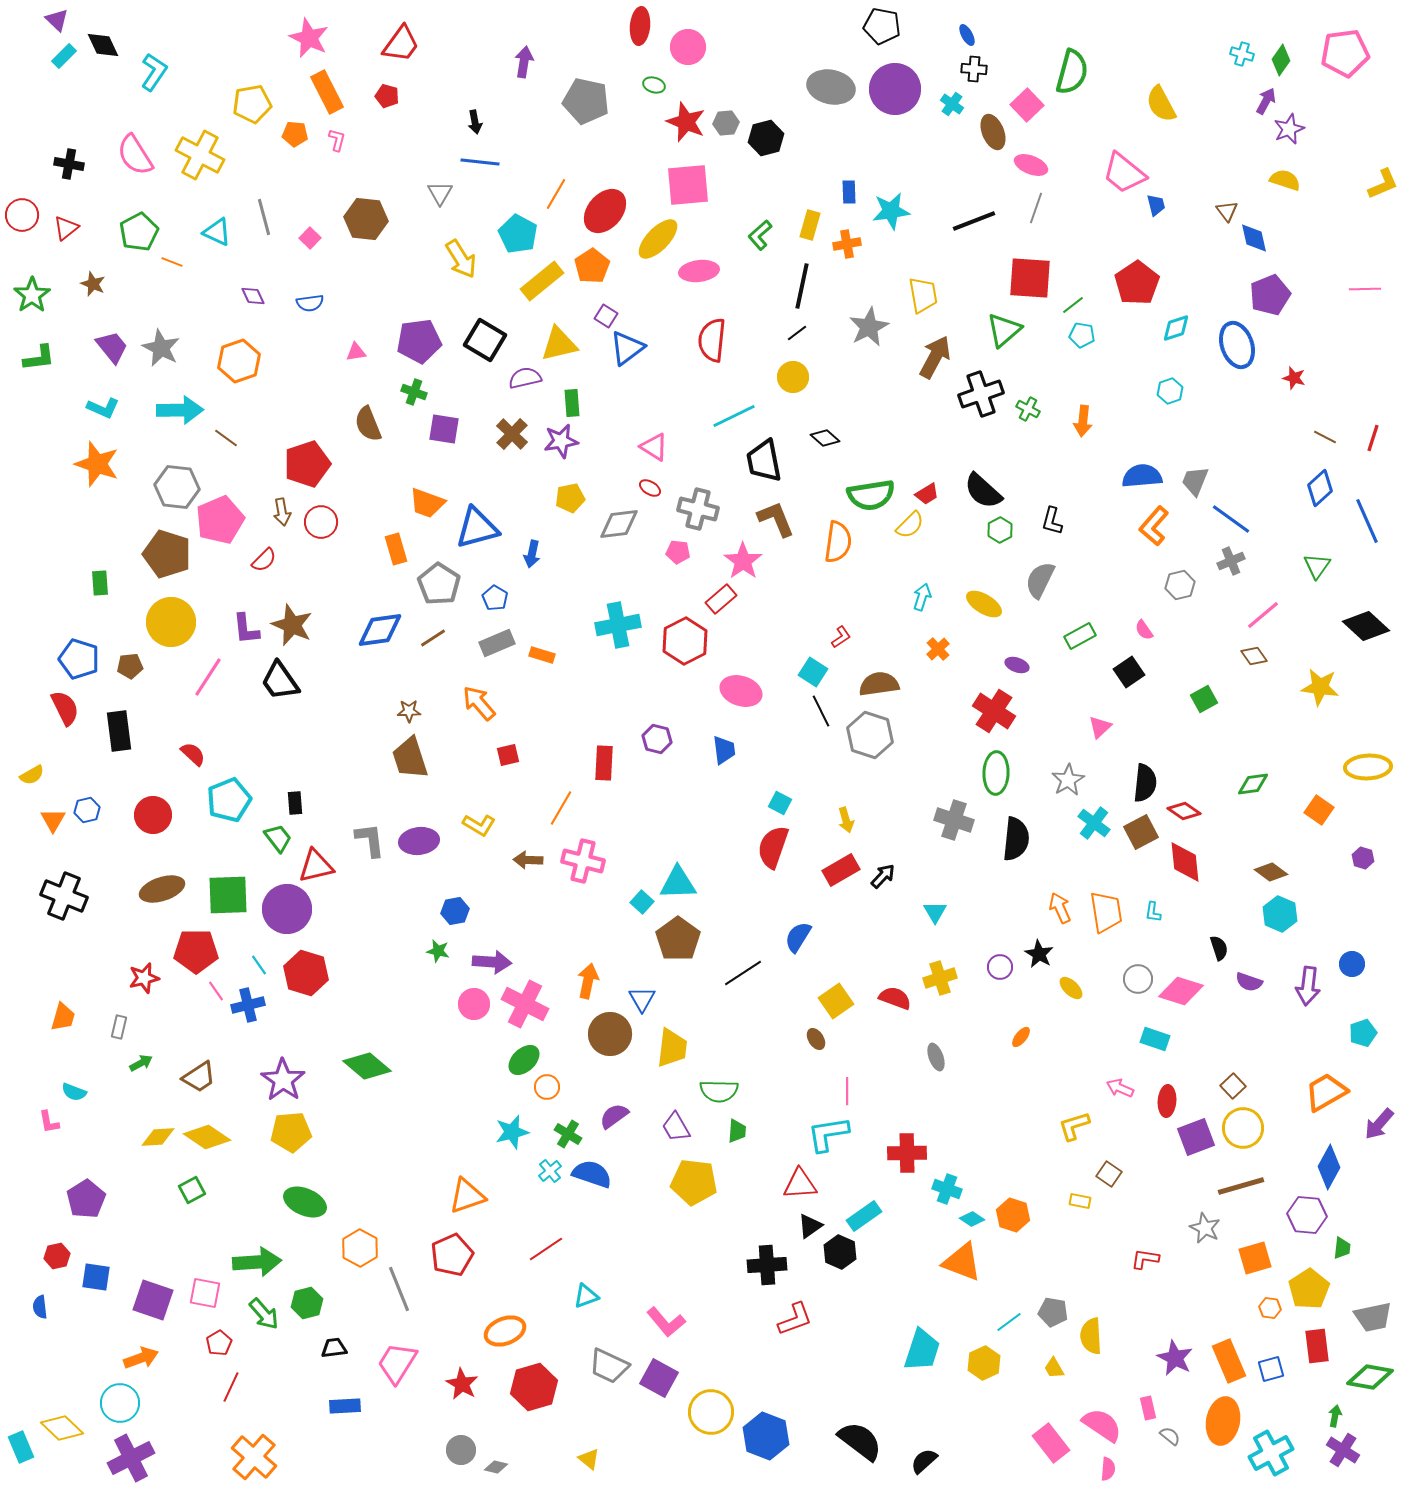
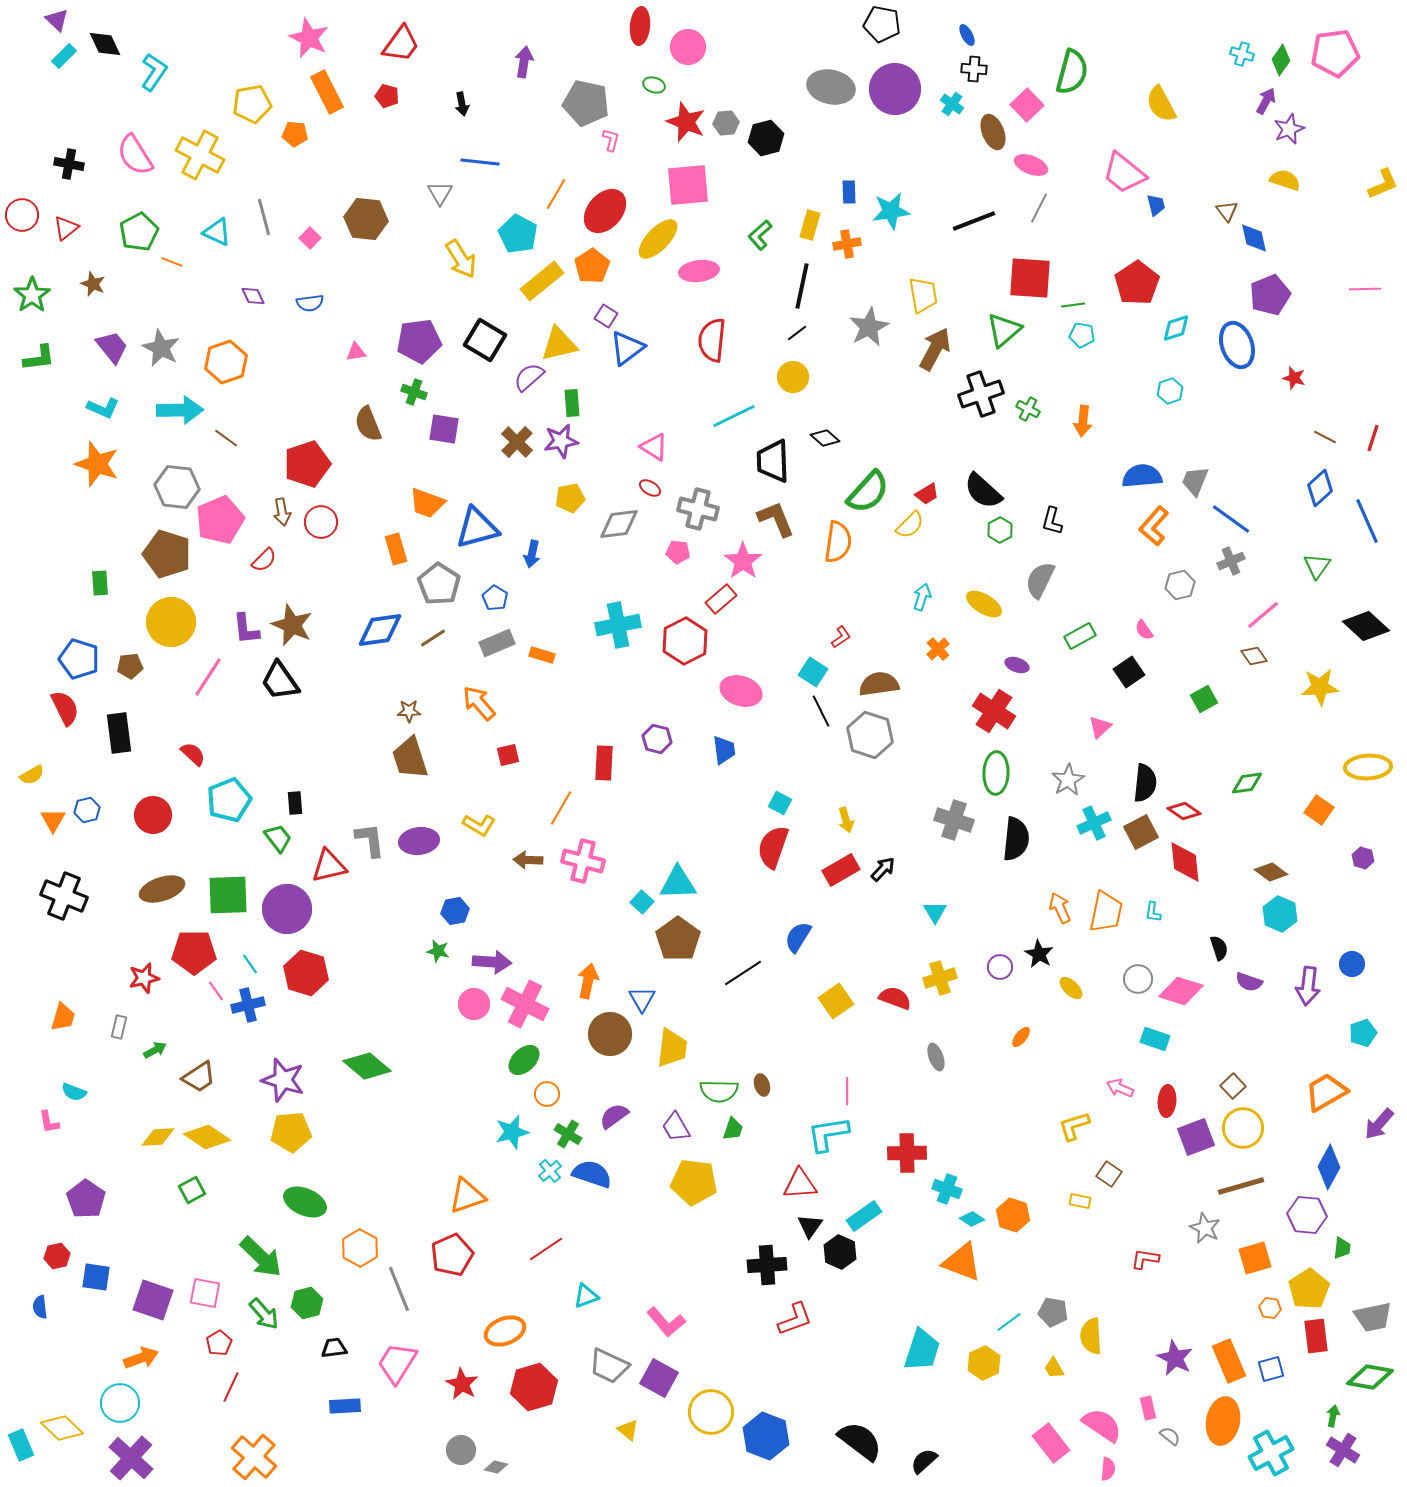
black pentagon at (882, 26): moved 2 px up
black diamond at (103, 45): moved 2 px right, 1 px up
pink pentagon at (1345, 53): moved 10 px left
gray pentagon at (586, 101): moved 2 px down
black arrow at (475, 122): moved 13 px left, 18 px up
pink L-shape at (337, 140): moved 274 px right
gray line at (1036, 208): moved 3 px right; rotated 8 degrees clockwise
green line at (1073, 305): rotated 30 degrees clockwise
brown arrow at (935, 357): moved 8 px up
orange hexagon at (239, 361): moved 13 px left, 1 px down
purple semicircle at (525, 378): moved 4 px right, 1 px up; rotated 28 degrees counterclockwise
brown cross at (512, 434): moved 5 px right, 8 px down
black trapezoid at (764, 461): moved 9 px right; rotated 9 degrees clockwise
green semicircle at (871, 495): moved 3 px left, 3 px up; rotated 39 degrees counterclockwise
yellow star at (1320, 687): rotated 12 degrees counterclockwise
black rectangle at (119, 731): moved 2 px down
green diamond at (1253, 784): moved 6 px left, 1 px up
cyan cross at (1094, 823): rotated 28 degrees clockwise
red triangle at (316, 866): moved 13 px right
black arrow at (883, 876): moved 7 px up
orange trapezoid at (1106, 912): rotated 21 degrees clockwise
red pentagon at (196, 951): moved 2 px left, 1 px down
cyan line at (259, 965): moved 9 px left, 1 px up
brown ellipse at (816, 1039): moved 54 px left, 46 px down; rotated 15 degrees clockwise
green arrow at (141, 1063): moved 14 px right, 13 px up
purple star at (283, 1080): rotated 18 degrees counterclockwise
orange circle at (547, 1087): moved 7 px down
green trapezoid at (737, 1131): moved 4 px left, 2 px up; rotated 15 degrees clockwise
purple pentagon at (86, 1199): rotated 6 degrees counterclockwise
black triangle at (810, 1226): rotated 20 degrees counterclockwise
green arrow at (257, 1262): moved 4 px right, 5 px up; rotated 48 degrees clockwise
red rectangle at (1317, 1346): moved 1 px left, 10 px up
green arrow at (1335, 1416): moved 2 px left
cyan rectangle at (21, 1447): moved 2 px up
purple cross at (131, 1458): rotated 21 degrees counterclockwise
yellow triangle at (589, 1459): moved 39 px right, 29 px up
